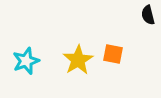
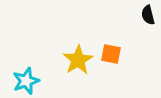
orange square: moved 2 px left
cyan star: moved 20 px down
